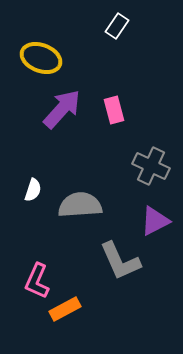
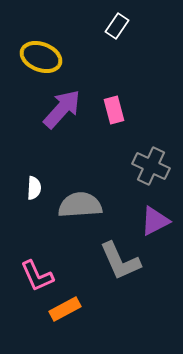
yellow ellipse: moved 1 px up
white semicircle: moved 1 px right, 2 px up; rotated 15 degrees counterclockwise
pink L-shape: moved 5 px up; rotated 48 degrees counterclockwise
